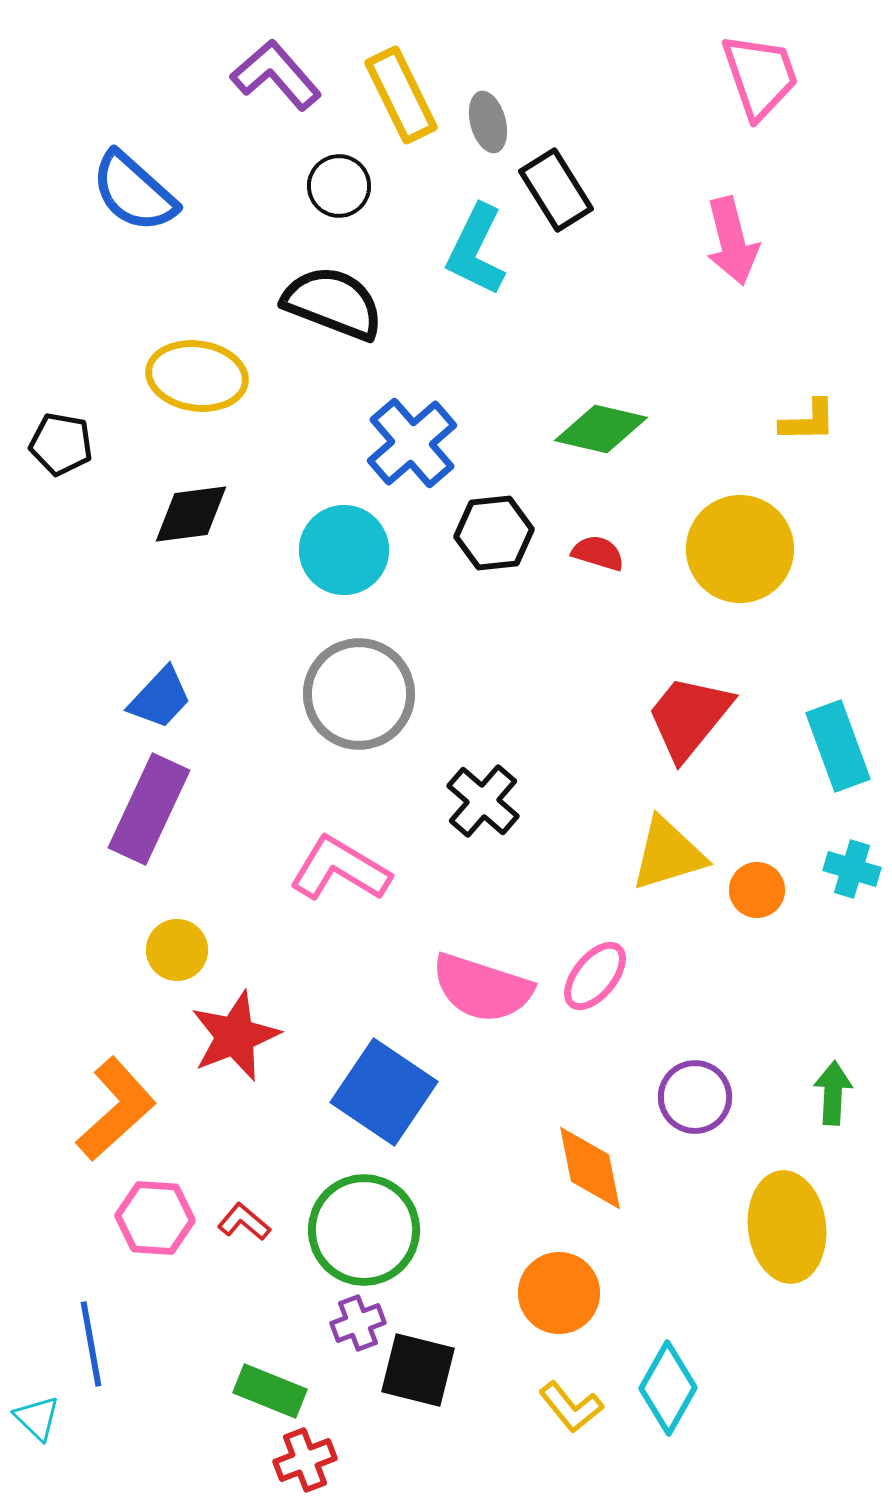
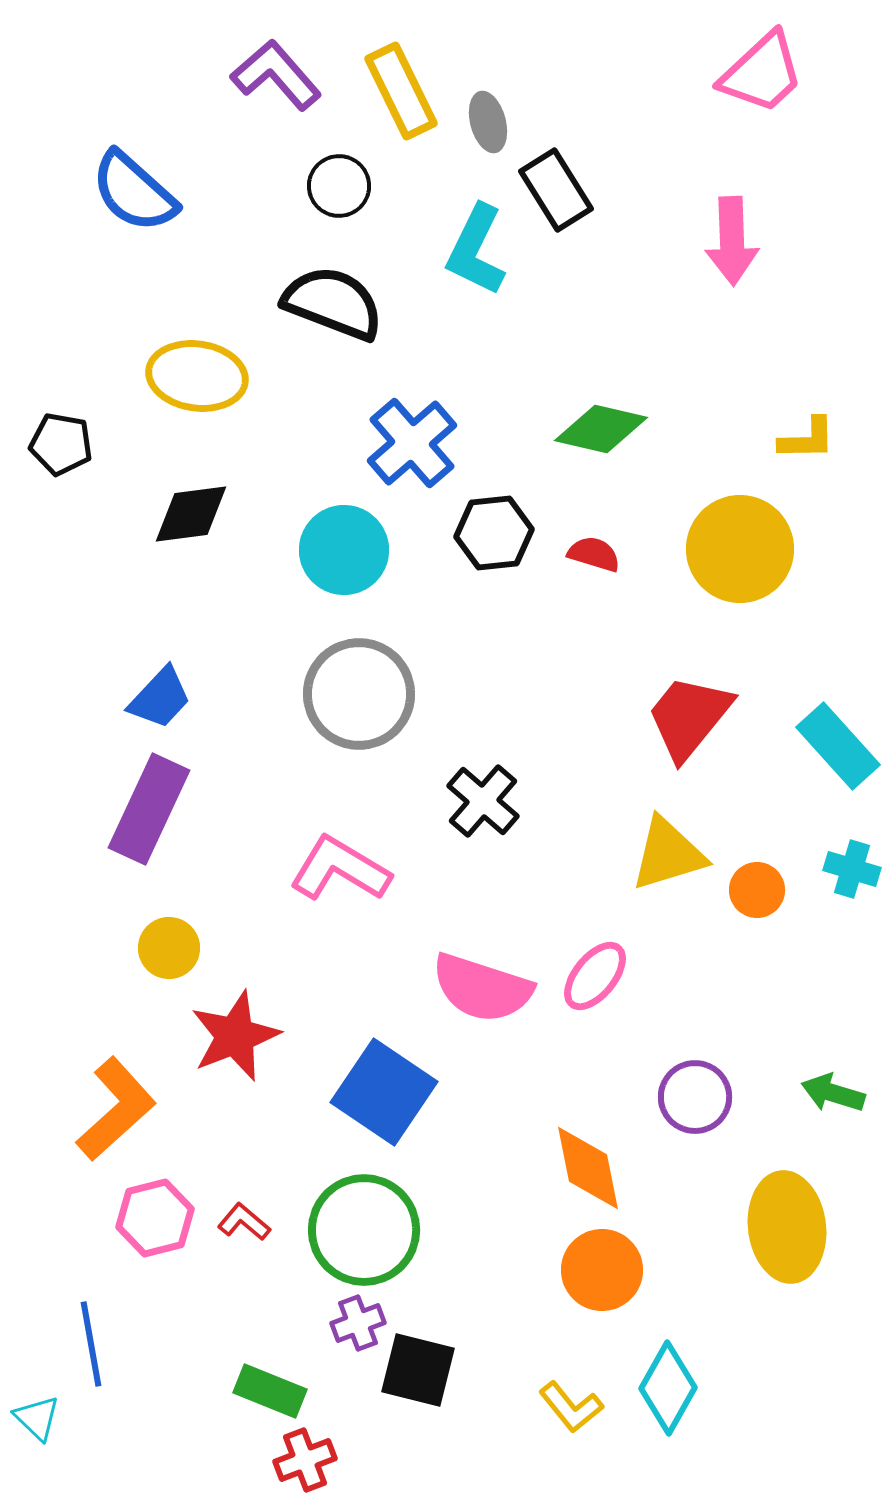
pink trapezoid at (760, 76): moved 2 px right, 3 px up; rotated 66 degrees clockwise
yellow rectangle at (401, 95): moved 4 px up
pink arrow at (732, 241): rotated 12 degrees clockwise
yellow L-shape at (808, 421): moved 1 px left, 18 px down
red semicircle at (598, 553): moved 4 px left, 1 px down
cyan rectangle at (838, 746): rotated 22 degrees counterclockwise
yellow circle at (177, 950): moved 8 px left, 2 px up
green arrow at (833, 1093): rotated 76 degrees counterclockwise
orange diamond at (590, 1168): moved 2 px left
pink hexagon at (155, 1218): rotated 18 degrees counterclockwise
orange circle at (559, 1293): moved 43 px right, 23 px up
